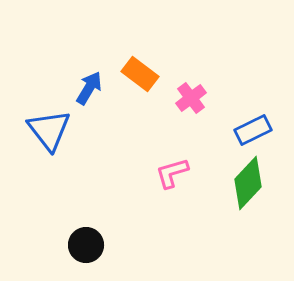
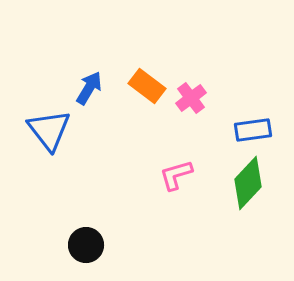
orange rectangle: moved 7 px right, 12 px down
blue rectangle: rotated 18 degrees clockwise
pink L-shape: moved 4 px right, 2 px down
